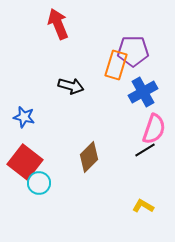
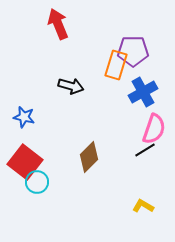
cyan circle: moved 2 px left, 1 px up
